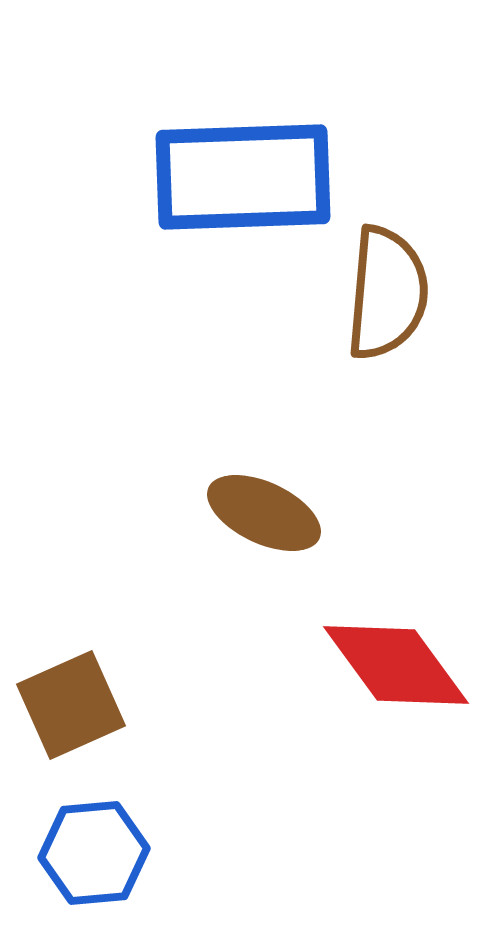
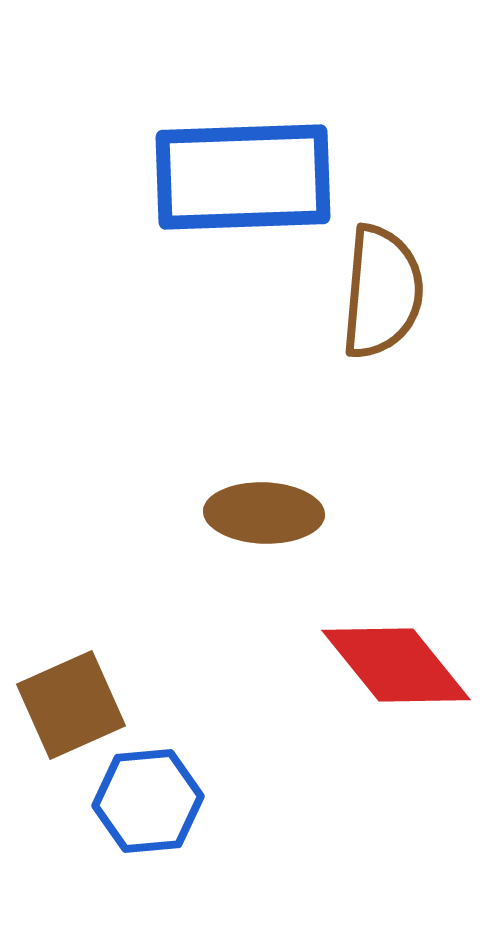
brown semicircle: moved 5 px left, 1 px up
brown ellipse: rotated 23 degrees counterclockwise
red diamond: rotated 3 degrees counterclockwise
blue hexagon: moved 54 px right, 52 px up
